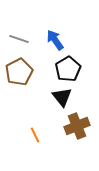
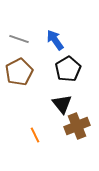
black triangle: moved 7 px down
